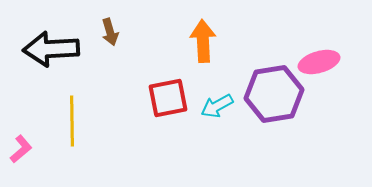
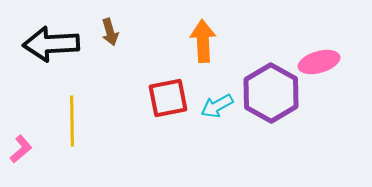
black arrow: moved 5 px up
purple hexagon: moved 3 px left, 1 px up; rotated 22 degrees counterclockwise
